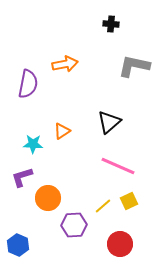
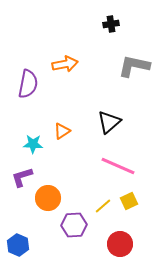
black cross: rotated 14 degrees counterclockwise
